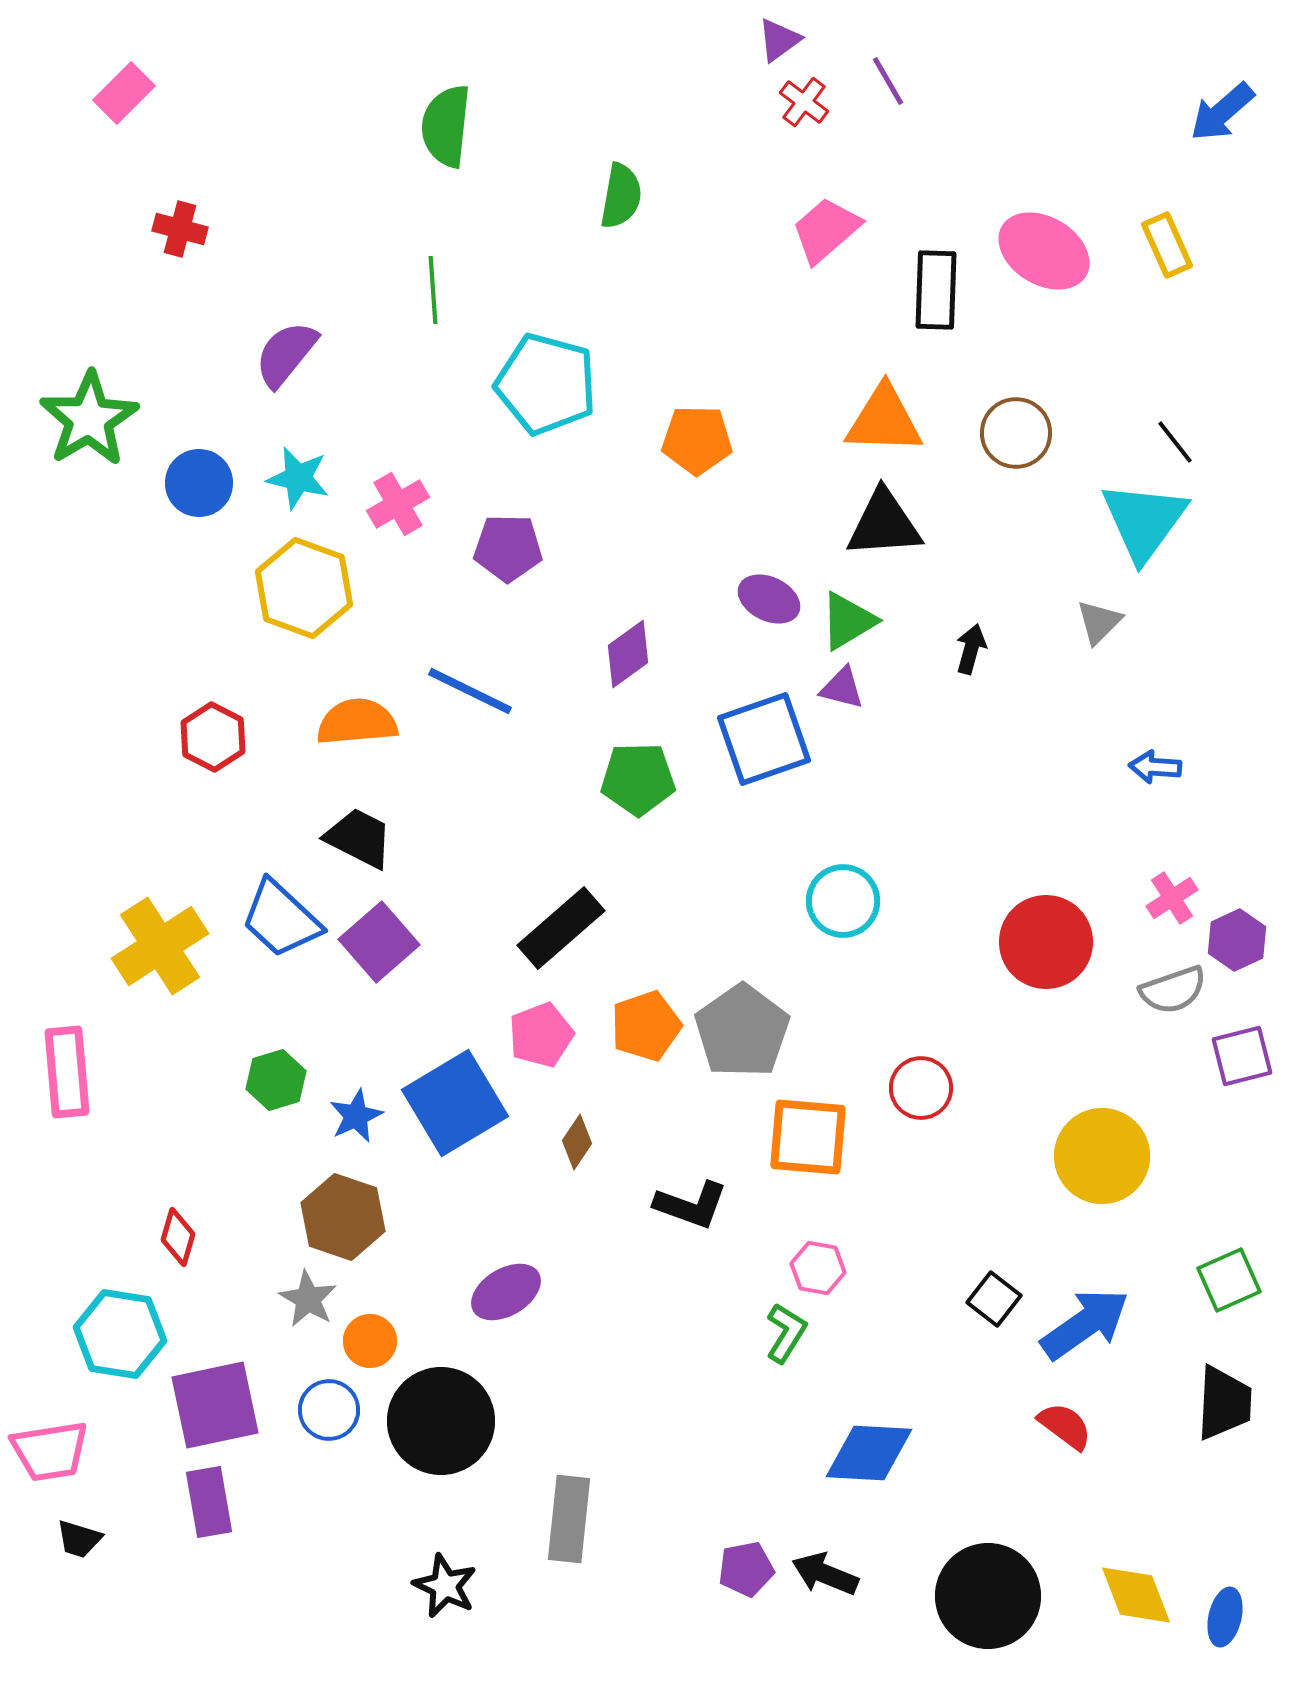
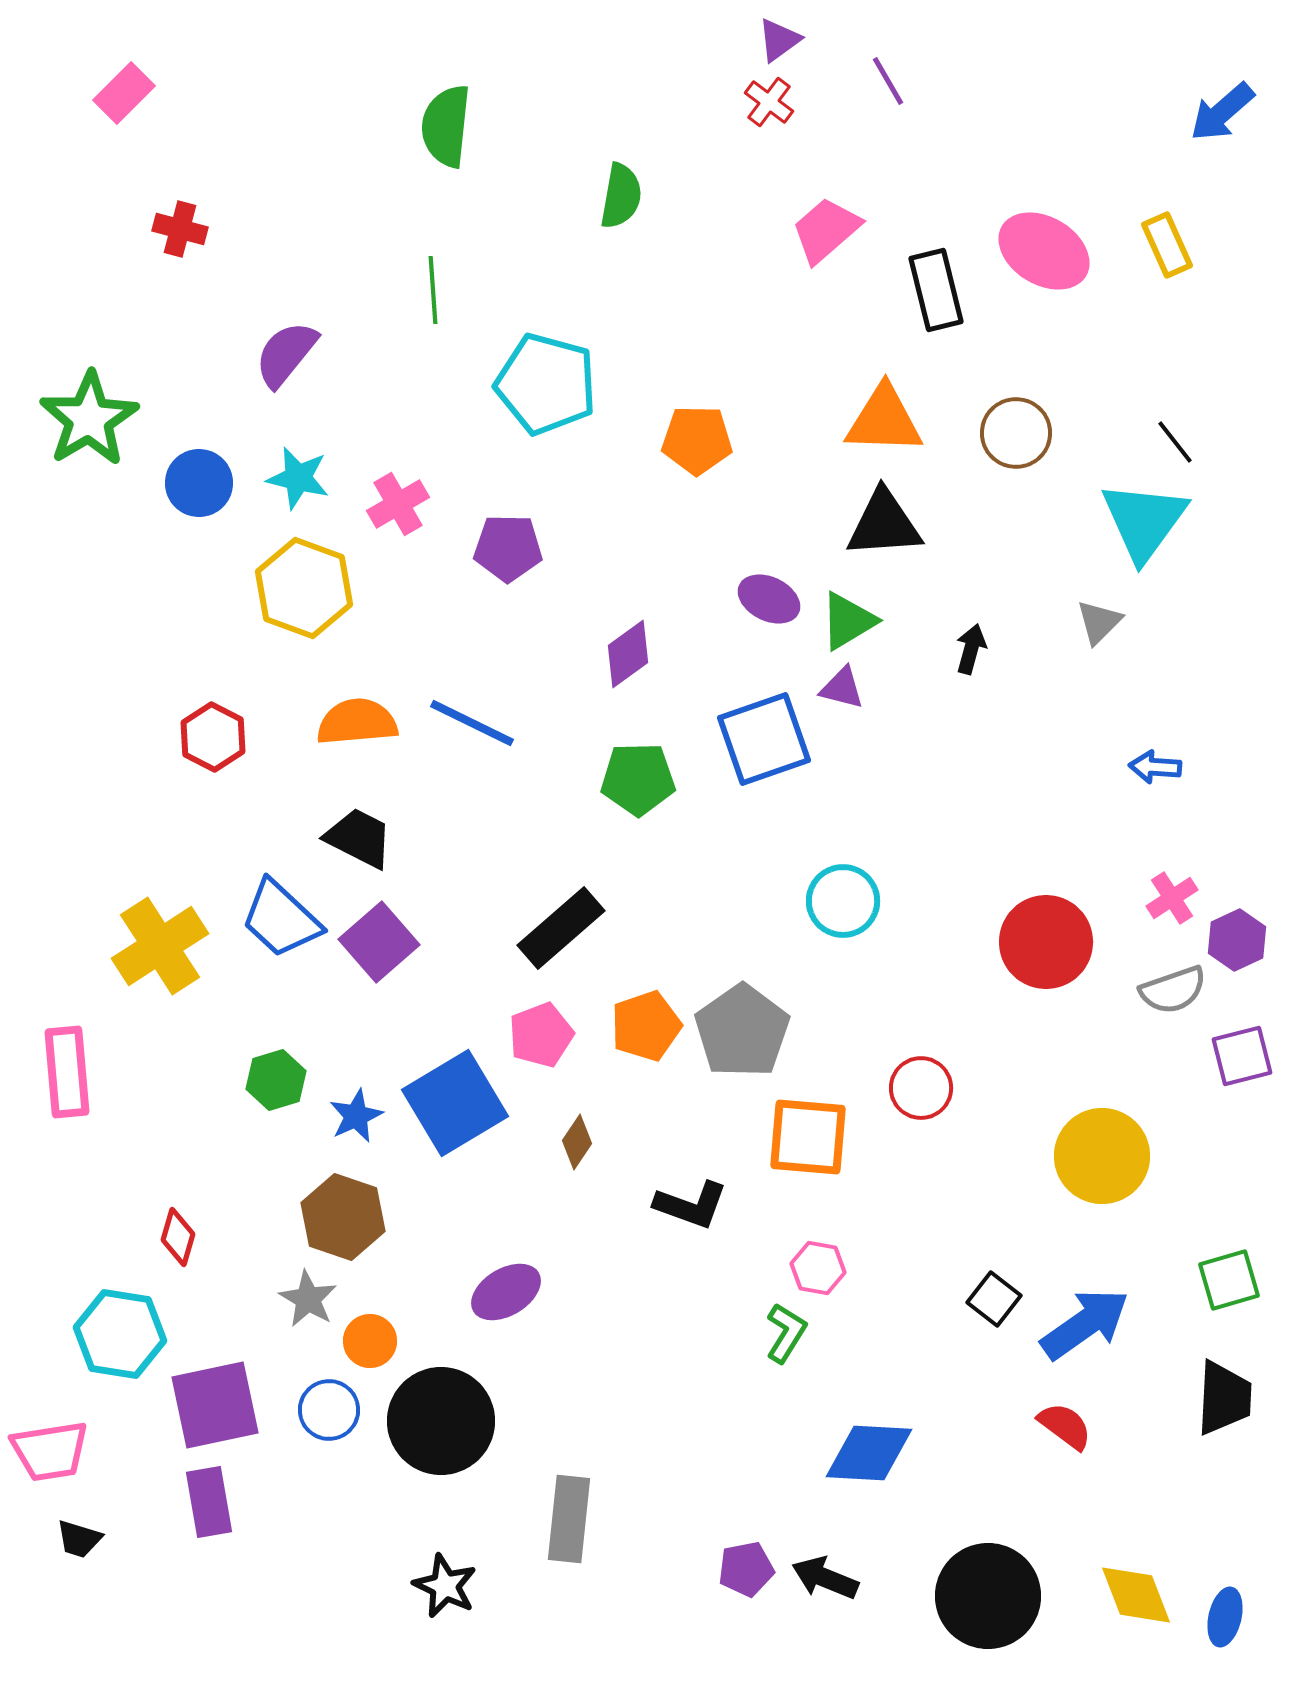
red cross at (804, 102): moved 35 px left
black rectangle at (936, 290): rotated 16 degrees counterclockwise
blue line at (470, 691): moved 2 px right, 32 px down
green square at (1229, 1280): rotated 8 degrees clockwise
black trapezoid at (1224, 1403): moved 5 px up
black arrow at (825, 1574): moved 4 px down
